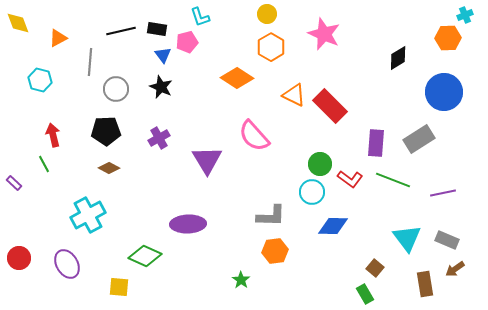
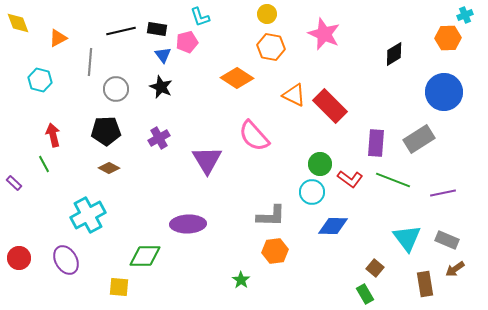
orange hexagon at (271, 47): rotated 20 degrees counterclockwise
black diamond at (398, 58): moved 4 px left, 4 px up
green diamond at (145, 256): rotated 24 degrees counterclockwise
purple ellipse at (67, 264): moved 1 px left, 4 px up
